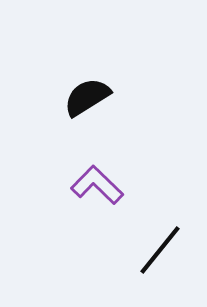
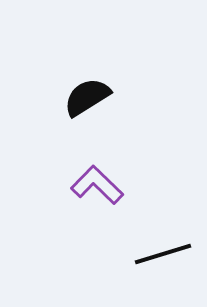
black line: moved 3 px right, 4 px down; rotated 34 degrees clockwise
